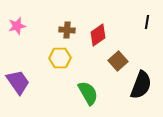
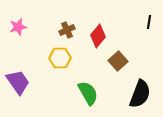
black line: moved 2 px right
pink star: moved 1 px right, 1 px down
brown cross: rotated 28 degrees counterclockwise
red diamond: moved 1 px down; rotated 15 degrees counterclockwise
black semicircle: moved 1 px left, 9 px down
